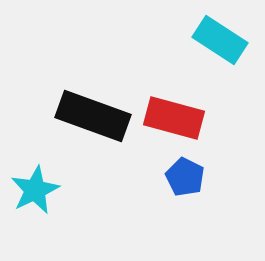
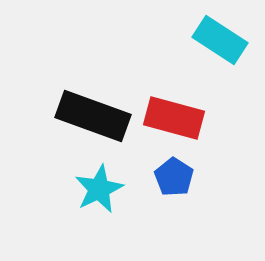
blue pentagon: moved 11 px left; rotated 6 degrees clockwise
cyan star: moved 64 px right, 1 px up
